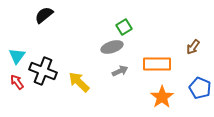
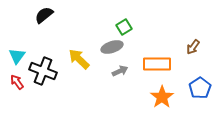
yellow arrow: moved 23 px up
blue pentagon: rotated 15 degrees clockwise
